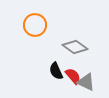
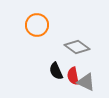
orange circle: moved 2 px right
gray diamond: moved 2 px right
red semicircle: rotated 150 degrees counterclockwise
